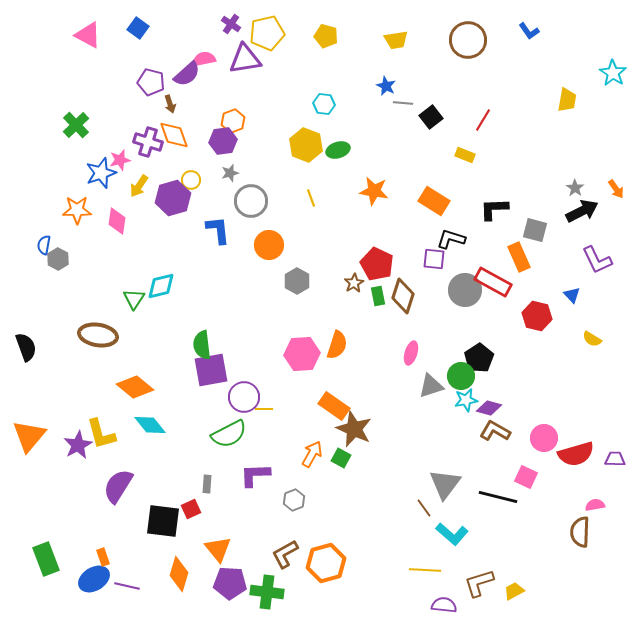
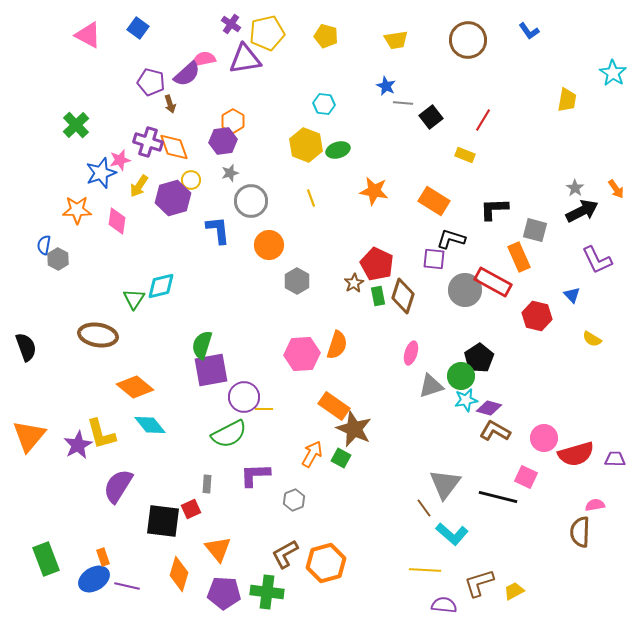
orange hexagon at (233, 121): rotated 10 degrees counterclockwise
orange diamond at (174, 135): moved 12 px down
green semicircle at (202, 345): rotated 24 degrees clockwise
purple pentagon at (230, 583): moved 6 px left, 10 px down
